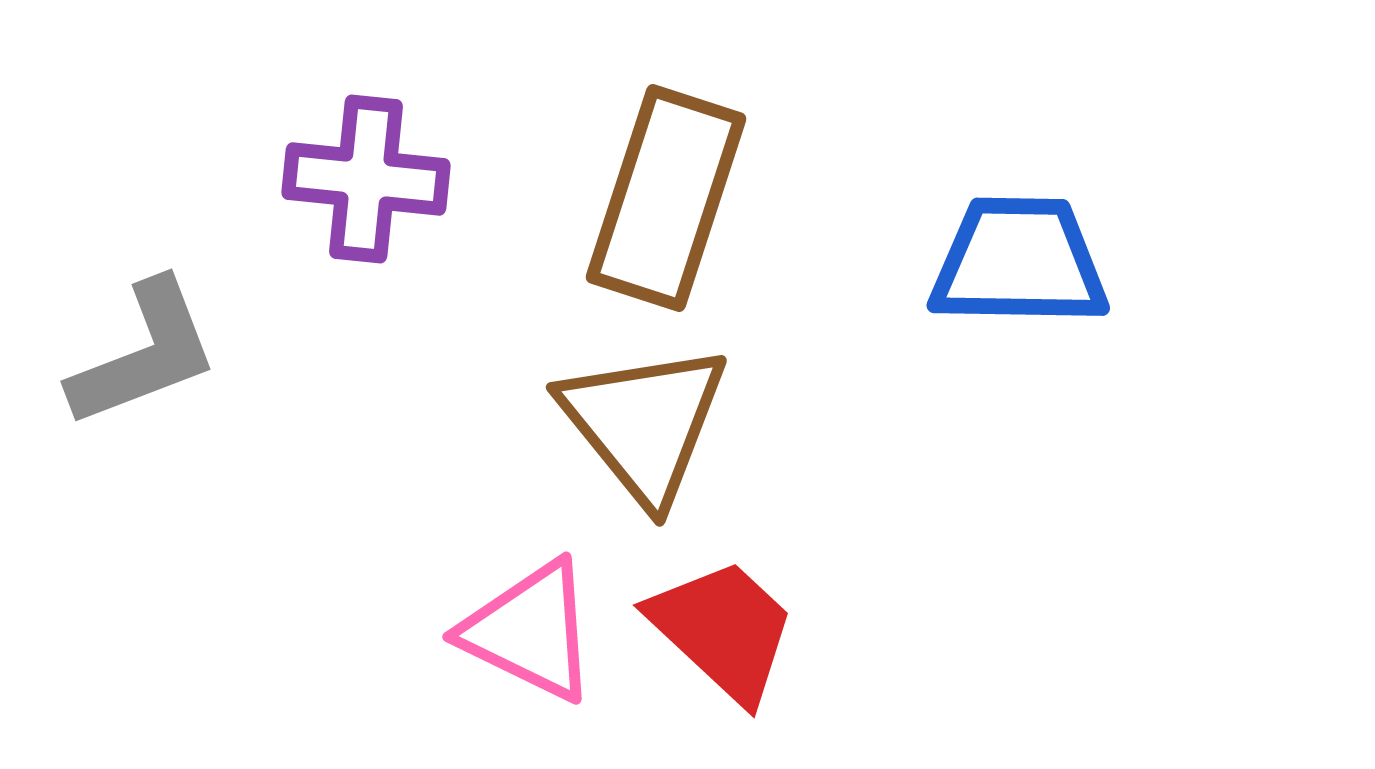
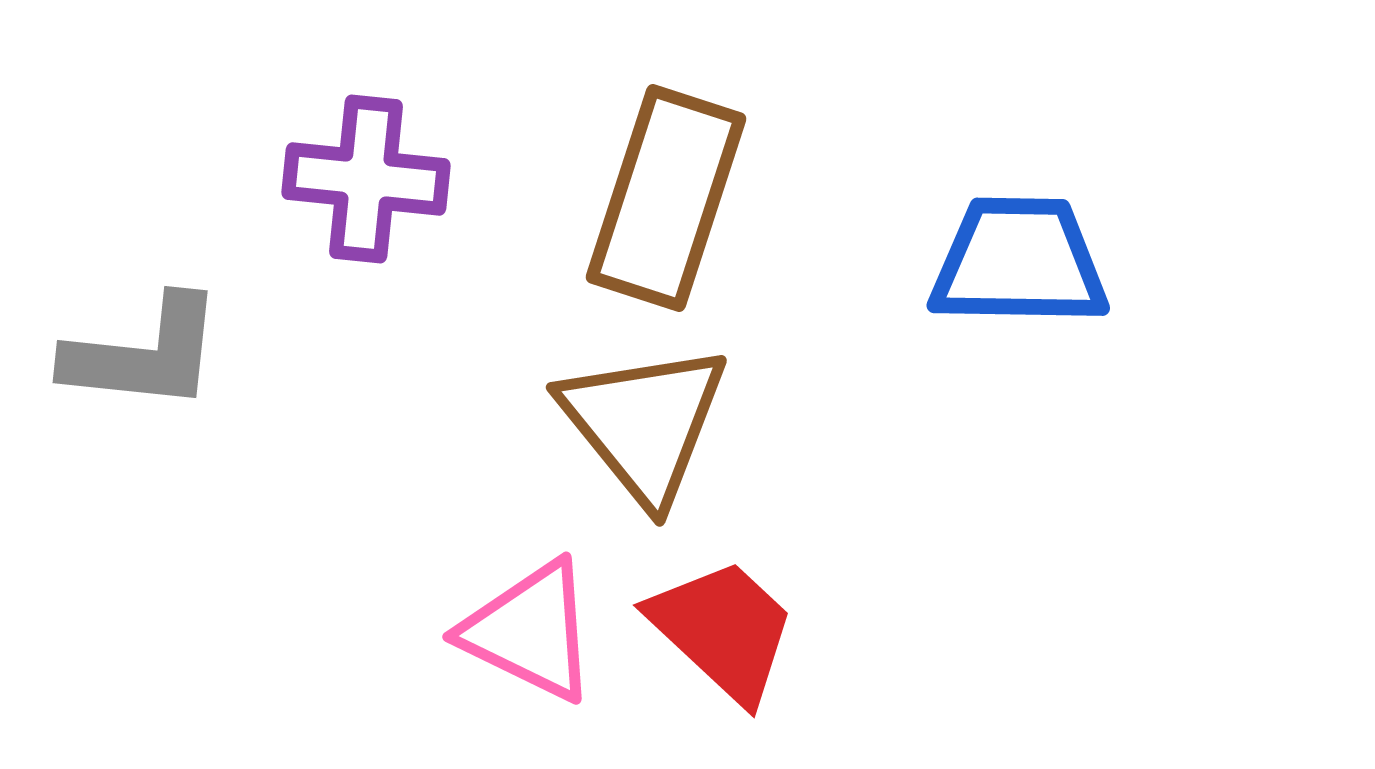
gray L-shape: rotated 27 degrees clockwise
